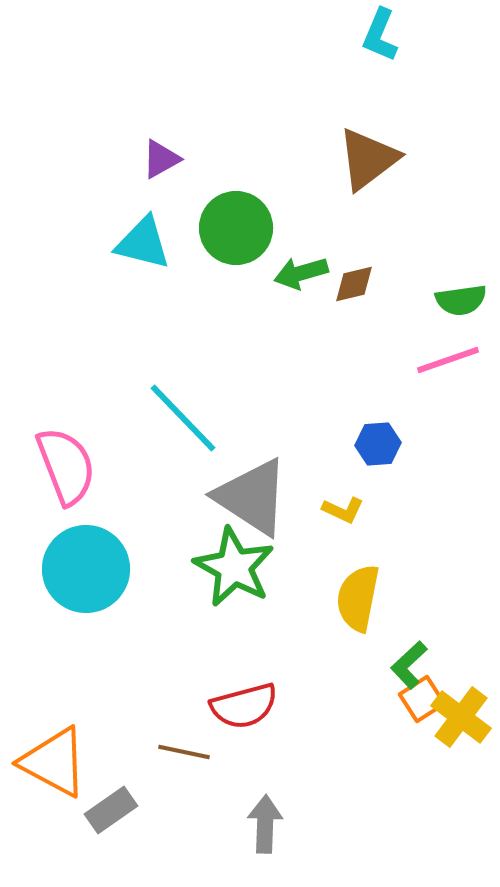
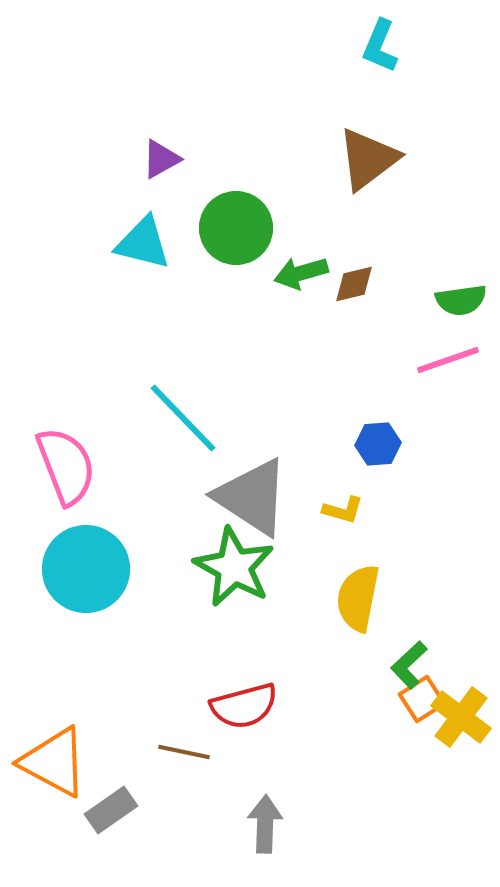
cyan L-shape: moved 11 px down
yellow L-shape: rotated 9 degrees counterclockwise
